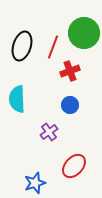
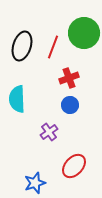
red cross: moved 1 px left, 7 px down
